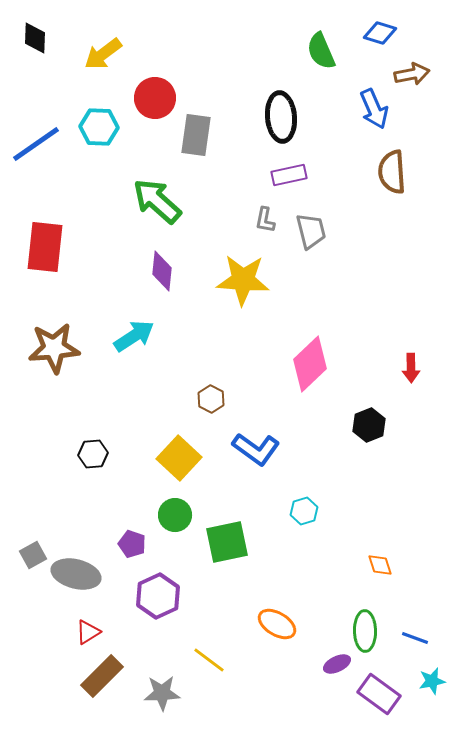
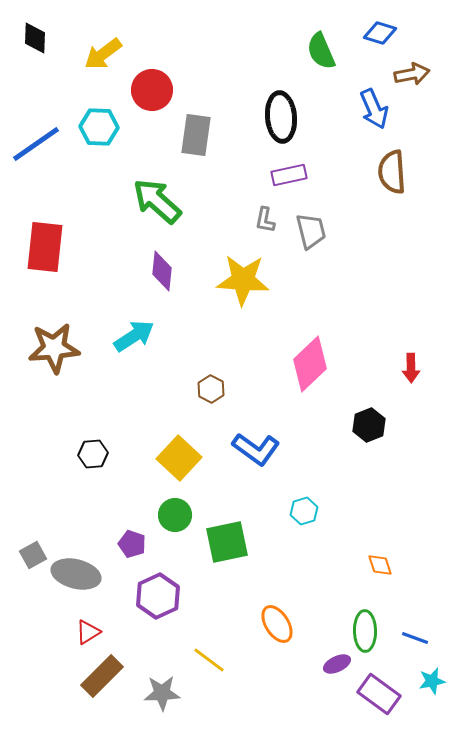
red circle at (155, 98): moved 3 px left, 8 px up
brown hexagon at (211, 399): moved 10 px up
orange ellipse at (277, 624): rotated 27 degrees clockwise
